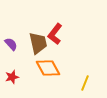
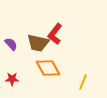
brown trapezoid: rotated 115 degrees clockwise
red star: moved 2 px down; rotated 16 degrees clockwise
yellow line: moved 2 px left, 1 px up
